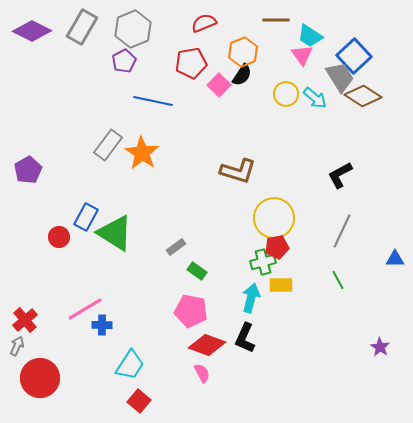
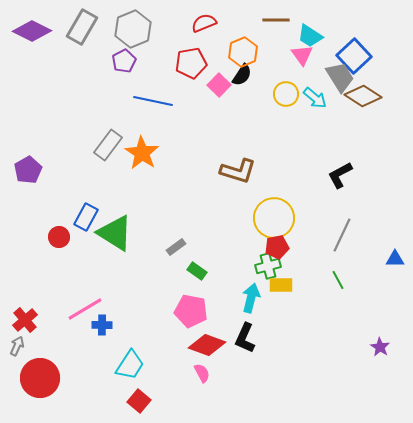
gray line at (342, 231): moved 4 px down
green cross at (263, 262): moved 5 px right, 4 px down
